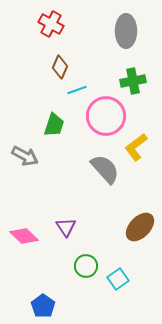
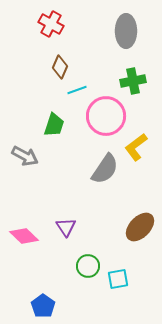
gray semicircle: rotated 76 degrees clockwise
green circle: moved 2 px right
cyan square: rotated 25 degrees clockwise
